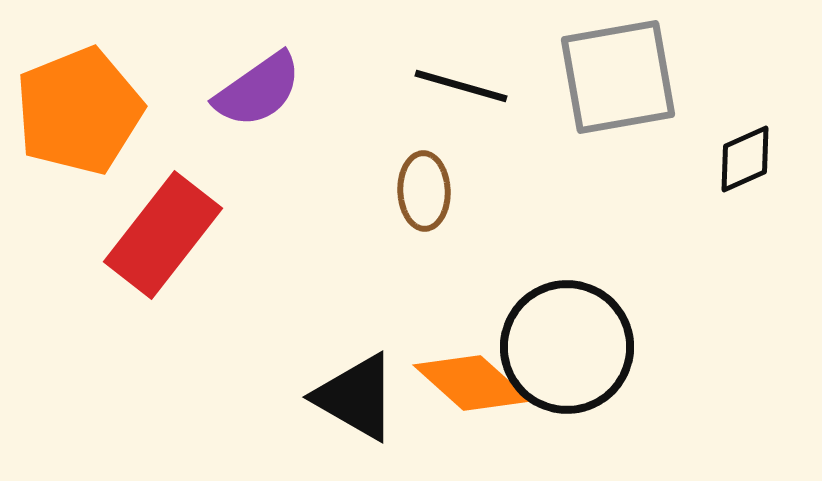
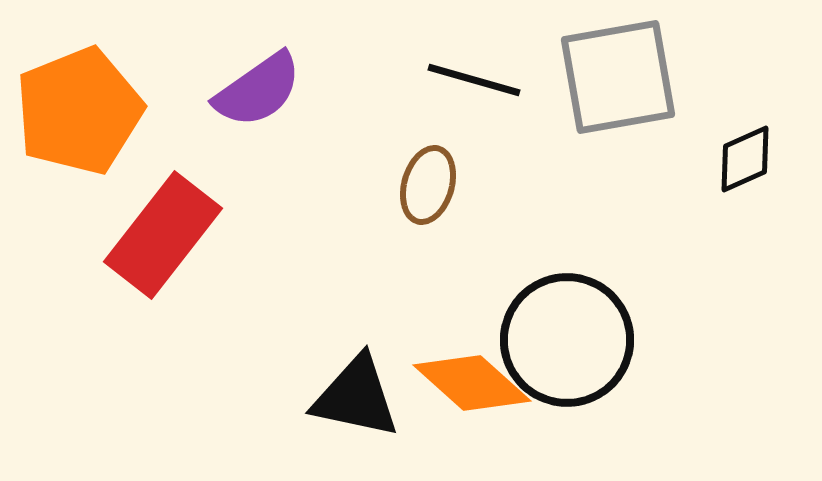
black line: moved 13 px right, 6 px up
brown ellipse: moved 4 px right, 6 px up; rotated 18 degrees clockwise
black circle: moved 7 px up
black triangle: rotated 18 degrees counterclockwise
